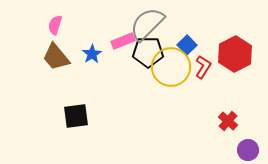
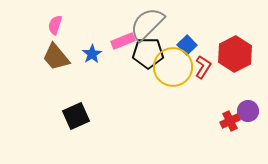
black pentagon: moved 1 px down
yellow circle: moved 2 px right
black square: rotated 16 degrees counterclockwise
red cross: moved 2 px right; rotated 24 degrees clockwise
purple circle: moved 39 px up
